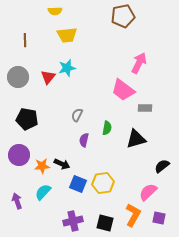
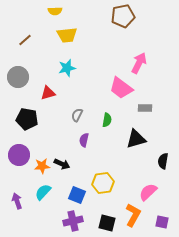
brown line: rotated 48 degrees clockwise
red triangle: moved 16 px down; rotated 35 degrees clockwise
pink trapezoid: moved 2 px left, 2 px up
green semicircle: moved 8 px up
black semicircle: moved 1 px right, 5 px up; rotated 42 degrees counterclockwise
blue square: moved 1 px left, 11 px down
purple square: moved 3 px right, 4 px down
black square: moved 2 px right
